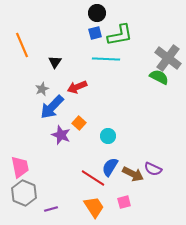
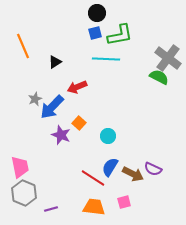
orange line: moved 1 px right, 1 px down
black triangle: rotated 24 degrees clockwise
gray star: moved 7 px left, 10 px down
orange trapezoid: rotated 50 degrees counterclockwise
